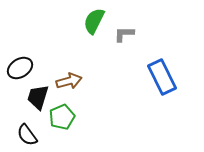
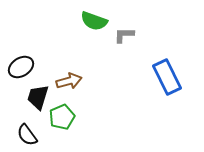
green semicircle: rotated 96 degrees counterclockwise
gray L-shape: moved 1 px down
black ellipse: moved 1 px right, 1 px up
blue rectangle: moved 5 px right
